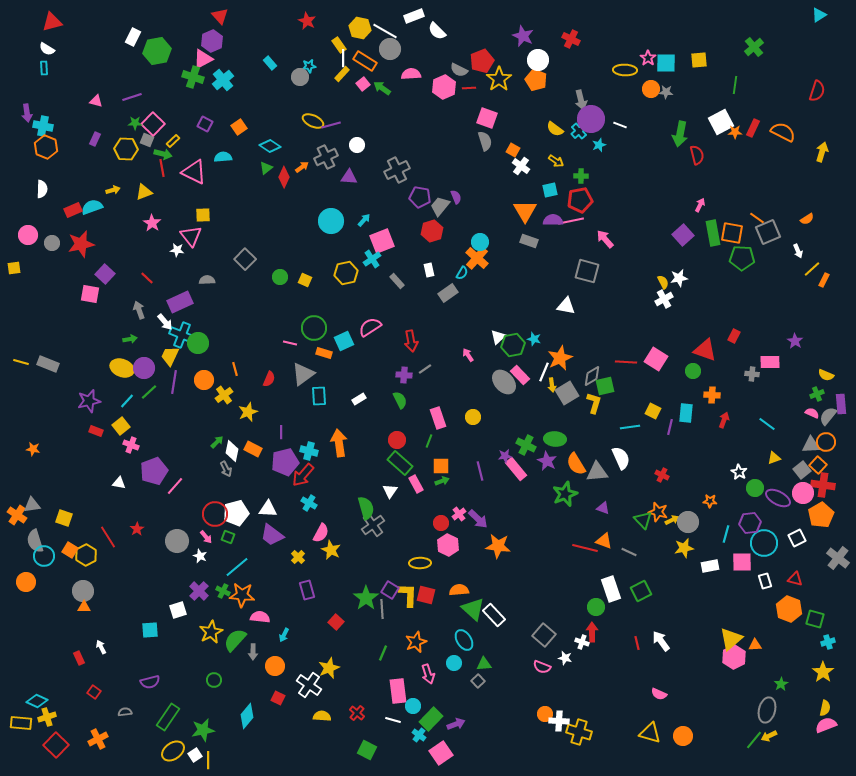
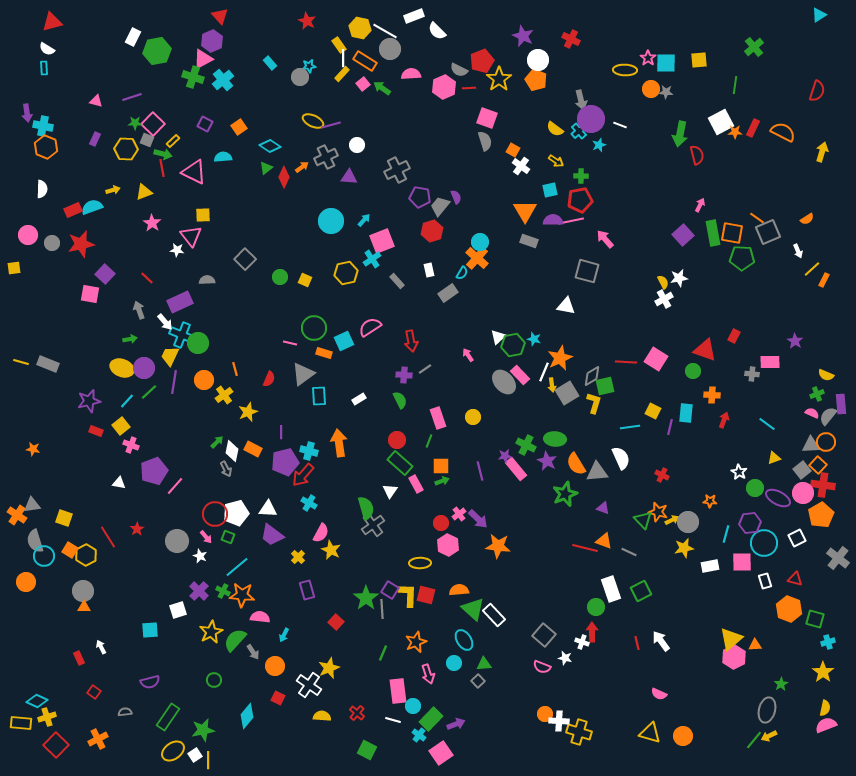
gray arrow at (253, 652): rotated 35 degrees counterclockwise
